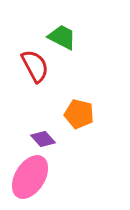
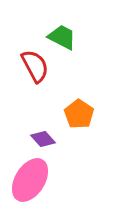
orange pentagon: rotated 20 degrees clockwise
pink ellipse: moved 3 px down
